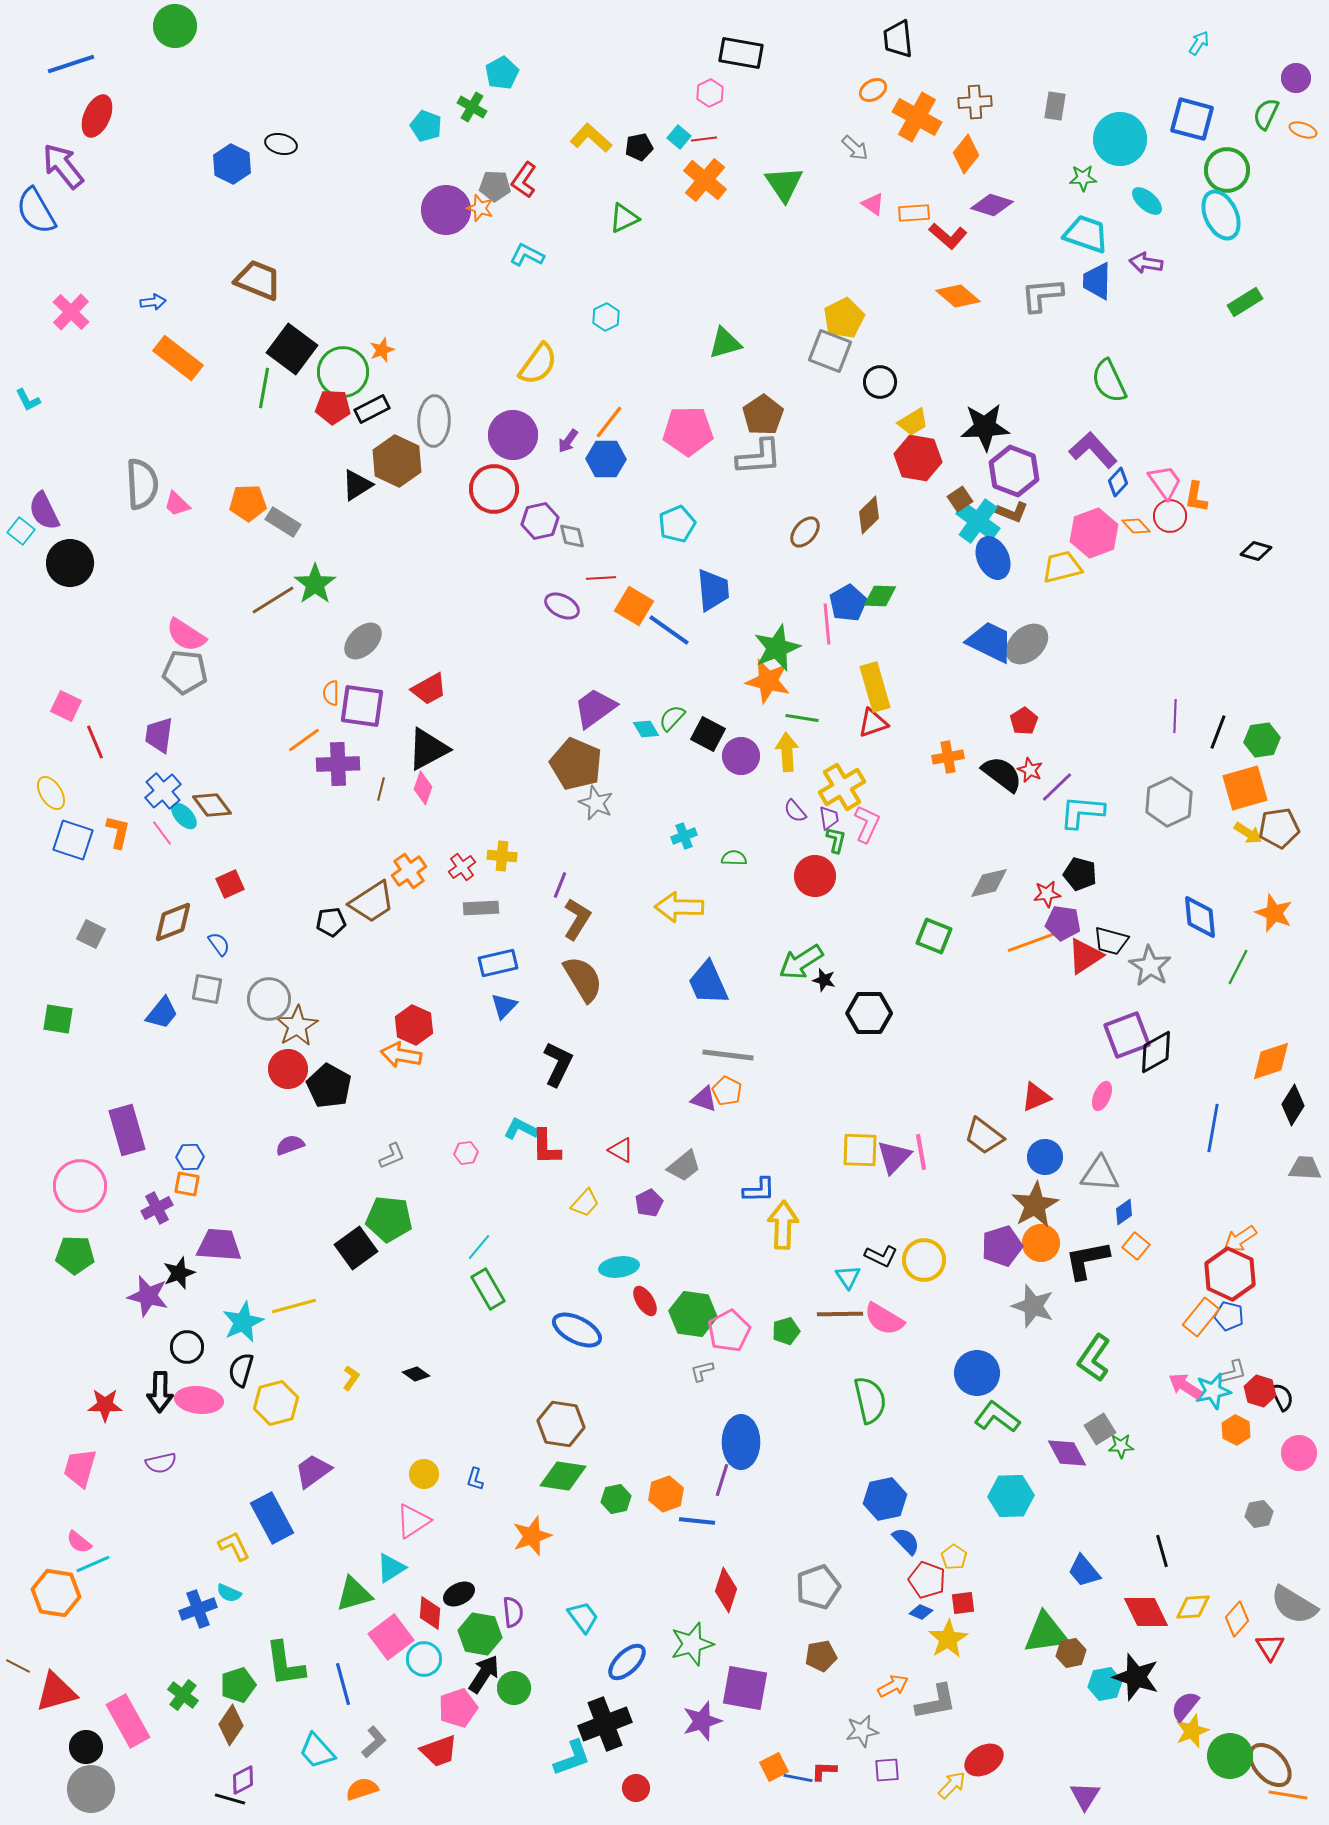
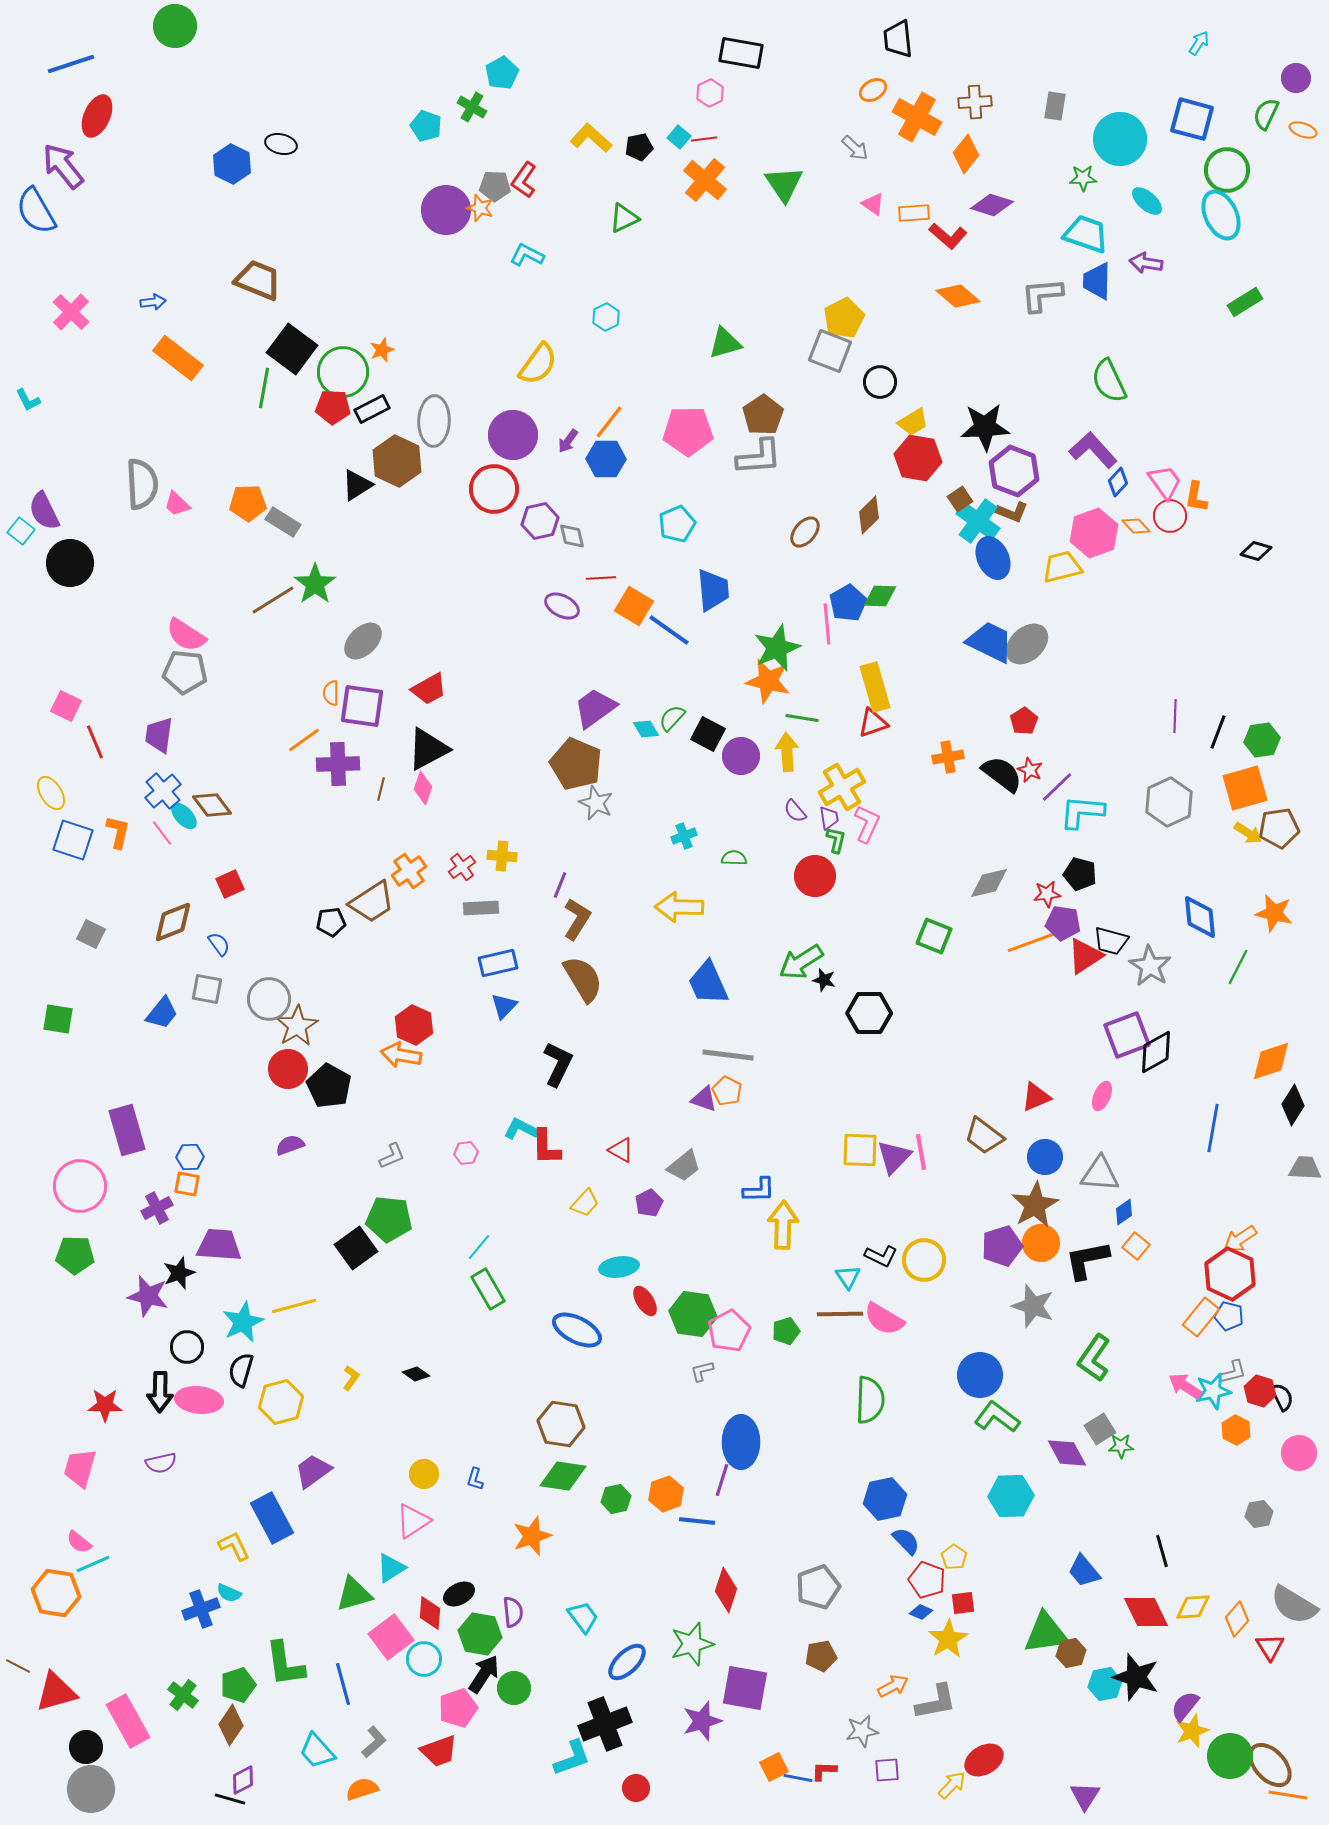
orange star at (1274, 913): rotated 9 degrees counterclockwise
blue circle at (977, 1373): moved 3 px right, 2 px down
green semicircle at (870, 1400): rotated 15 degrees clockwise
yellow hexagon at (276, 1403): moved 5 px right, 1 px up
blue cross at (198, 1609): moved 3 px right
